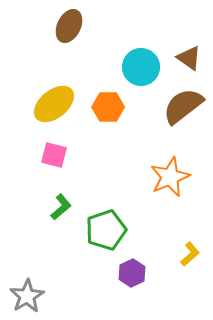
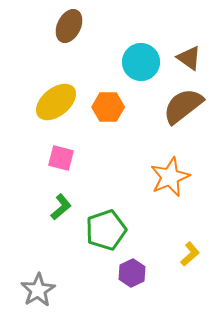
cyan circle: moved 5 px up
yellow ellipse: moved 2 px right, 2 px up
pink square: moved 7 px right, 3 px down
gray star: moved 11 px right, 6 px up
